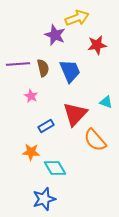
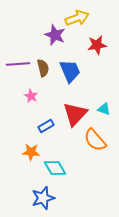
cyan triangle: moved 2 px left, 7 px down
blue star: moved 1 px left, 1 px up
